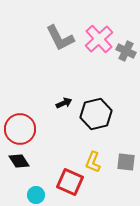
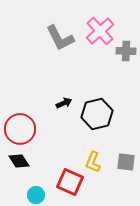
pink cross: moved 1 px right, 8 px up
gray cross: rotated 24 degrees counterclockwise
black hexagon: moved 1 px right
